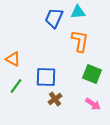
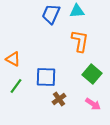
cyan triangle: moved 1 px left, 1 px up
blue trapezoid: moved 3 px left, 4 px up
green square: rotated 18 degrees clockwise
brown cross: moved 4 px right
